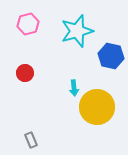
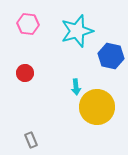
pink hexagon: rotated 20 degrees clockwise
cyan arrow: moved 2 px right, 1 px up
